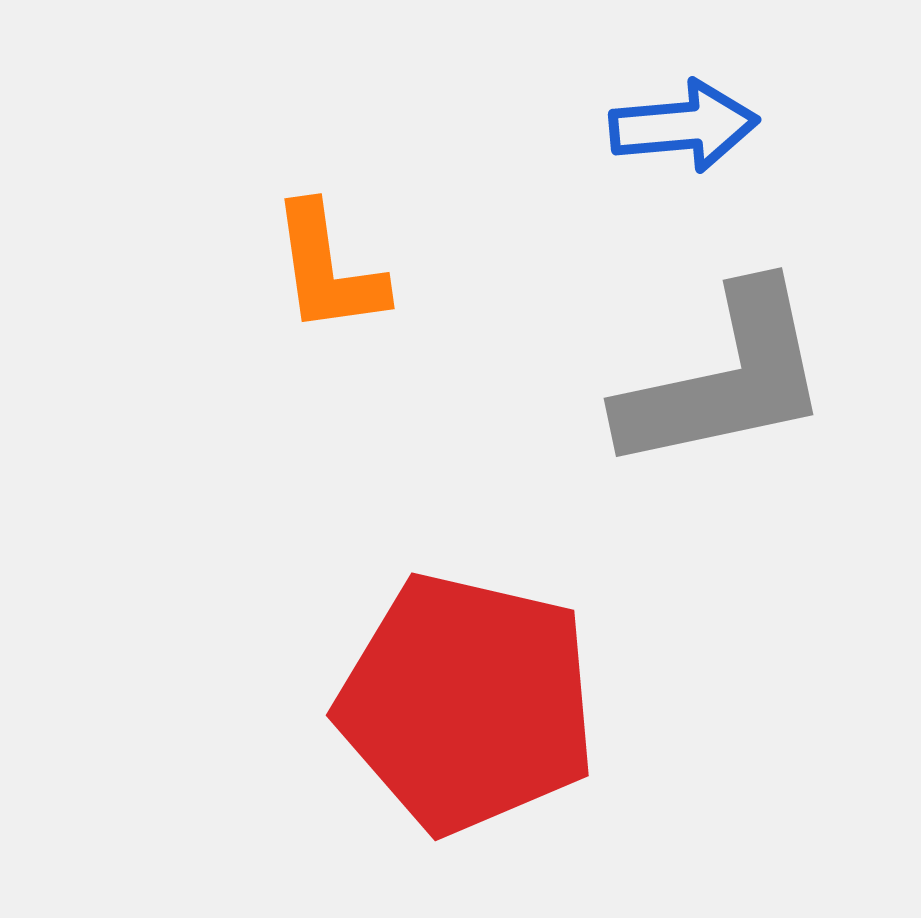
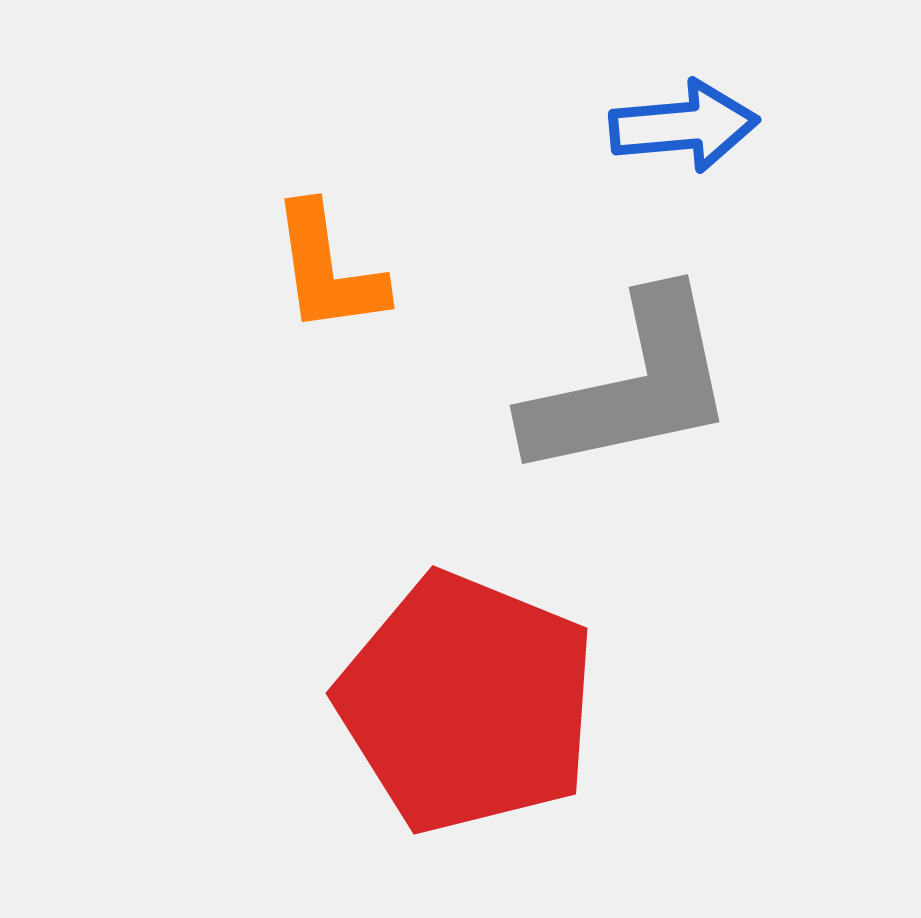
gray L-shape: moved 94 px left, 7 px down
red pentagon: rotated 9 degrees clockwise
